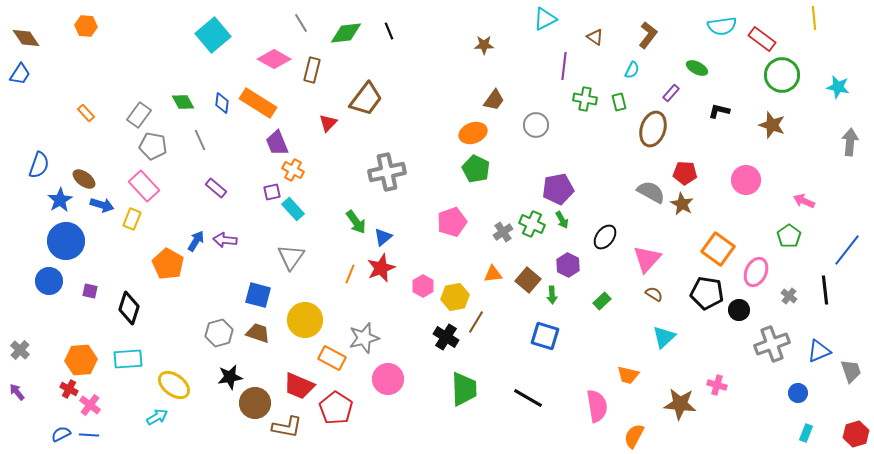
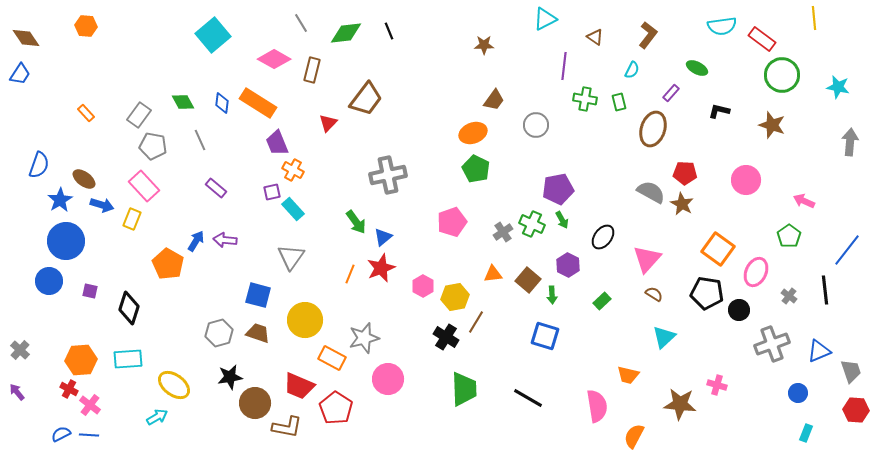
gray cross at (387, 172): moved 1 px right, 3 px down
black ellipse at (605, 237): moved 2 px left
red hexagon at (856, 434): moved 24 px up; rotated 20 degrees clockwise
